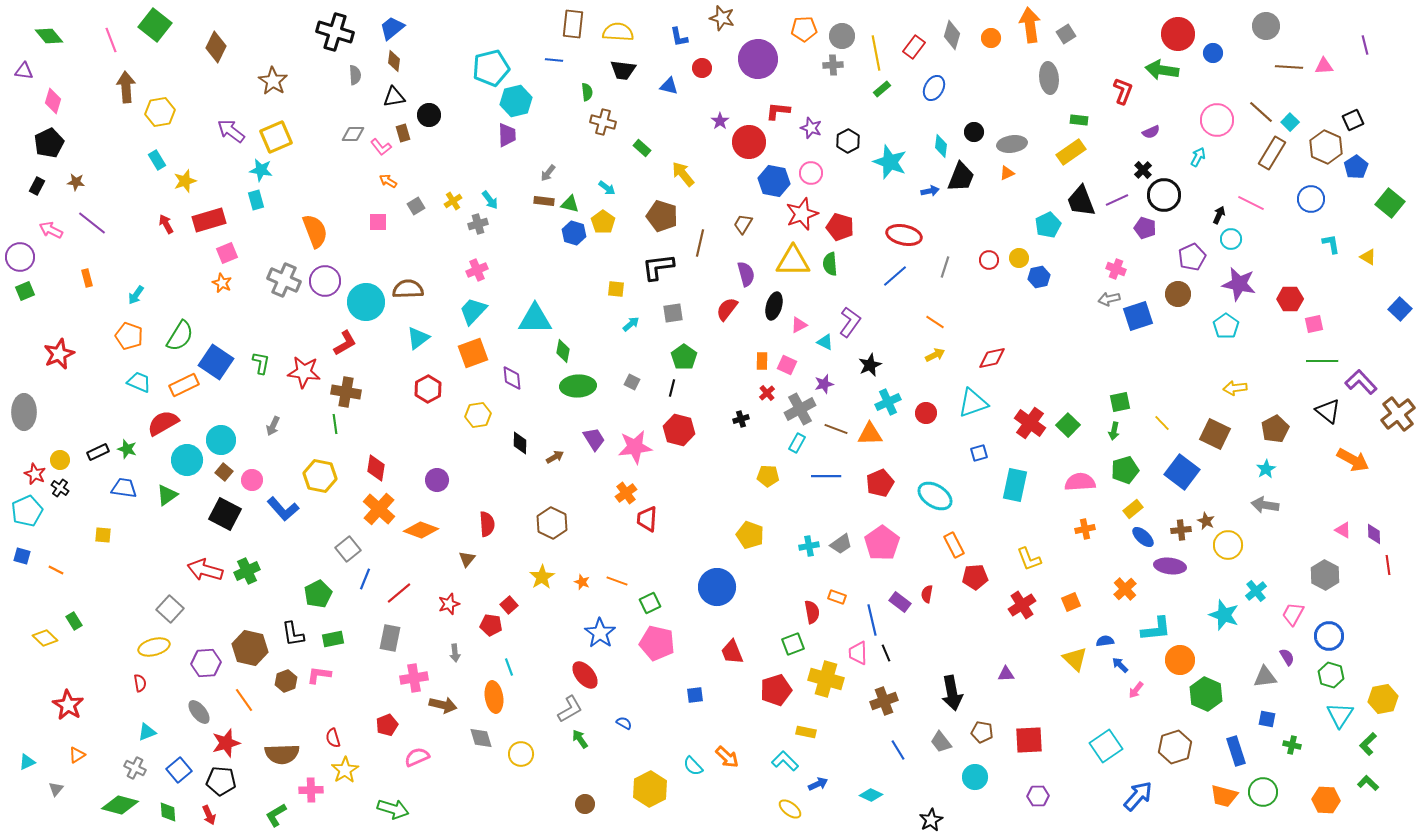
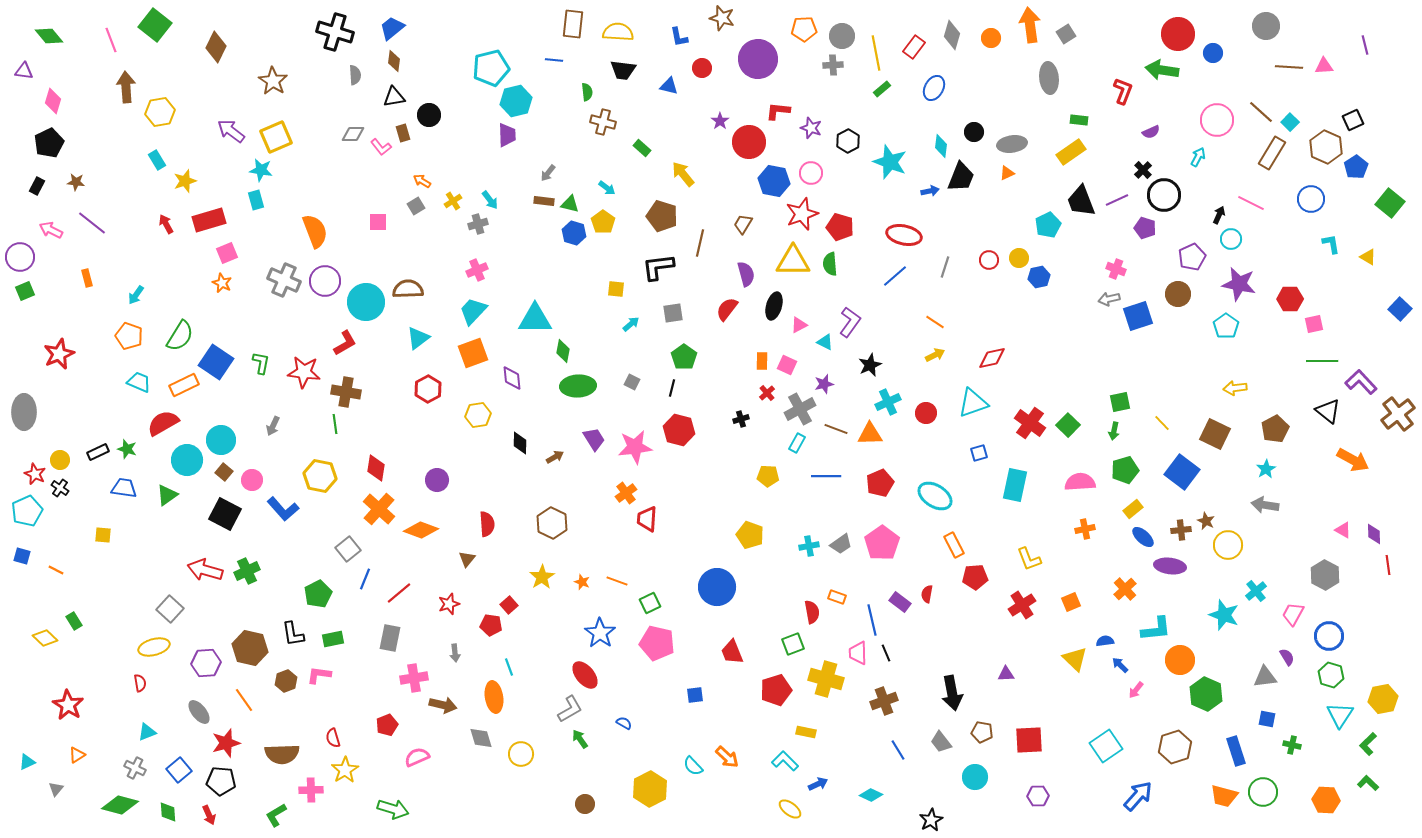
orange arrow at (388, 181): moved 34 px right
